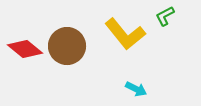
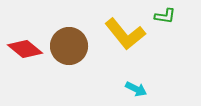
green L-shape: rotated 145 degrees counterclockwise
brown circle: moved 2 px right
